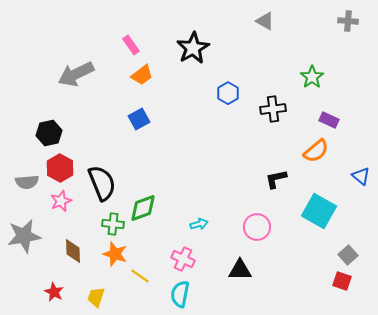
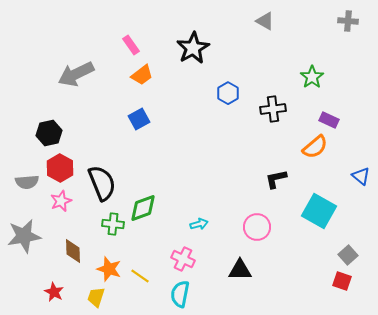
orange semicircle: moved 1 px left, 4 px up
orange star: moved 6 px left, 15 px down
